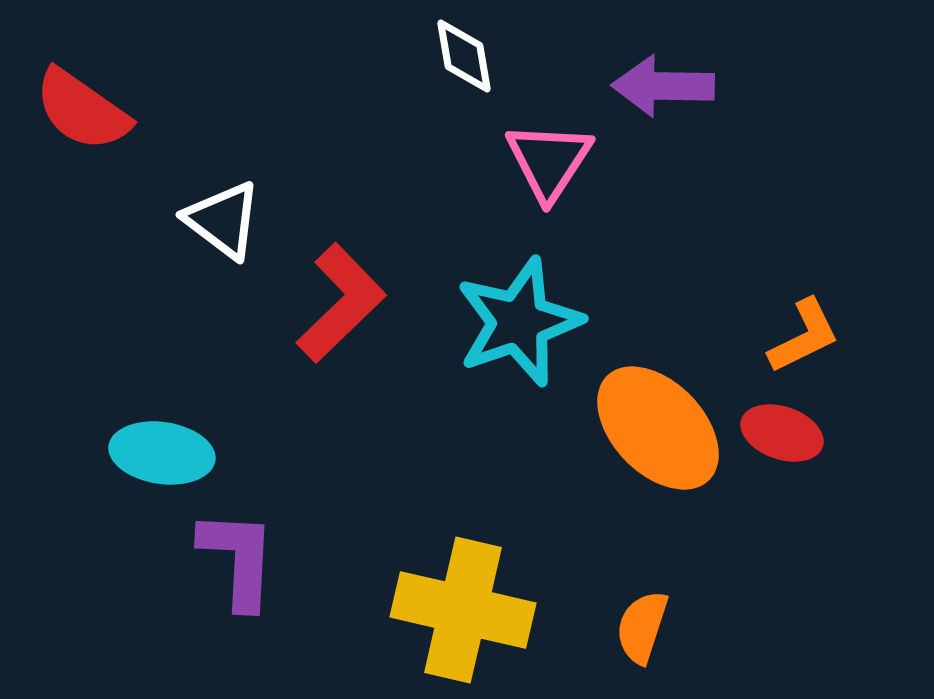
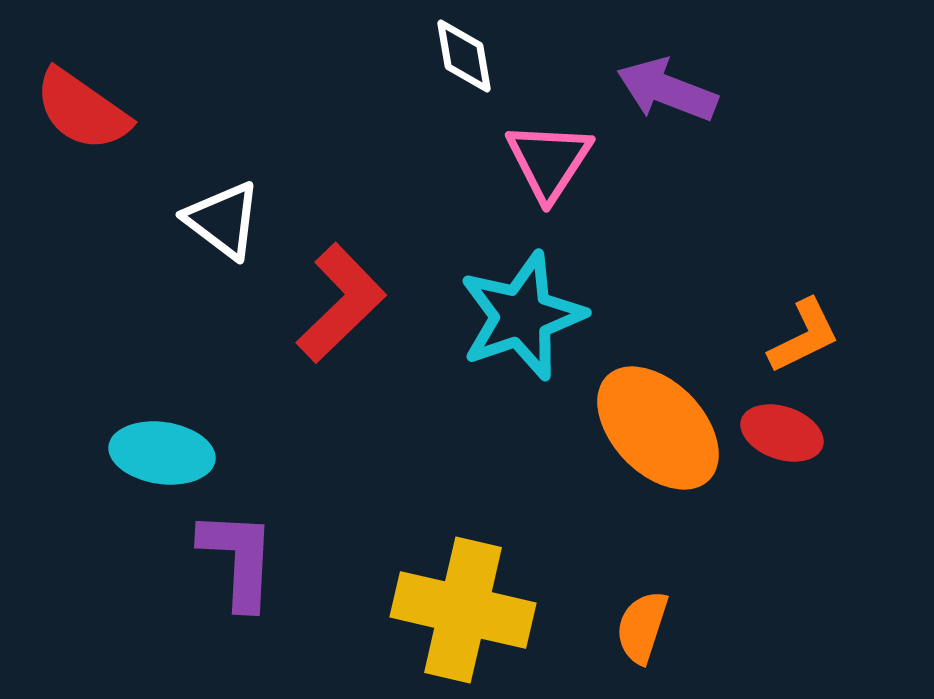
purple arrow: moved 4 px right, 4 px down; rotated 20 degrees clockwise
cyan star: moved 3 px right, 6 px up
